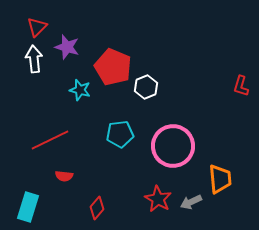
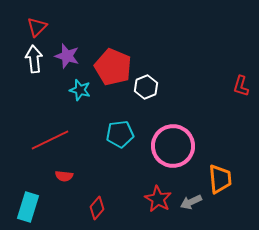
purple star: moved 9 px down
